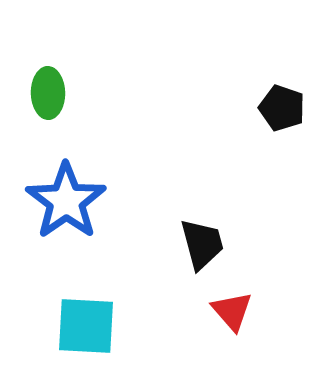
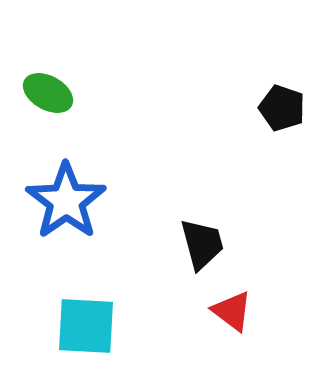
green ellipse: rotated 60 degrees counterclockwise
red triangle: rotated 12 degrees counterclockwise
